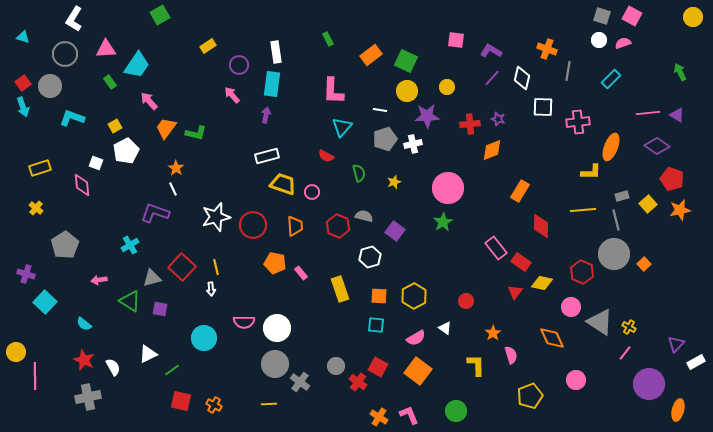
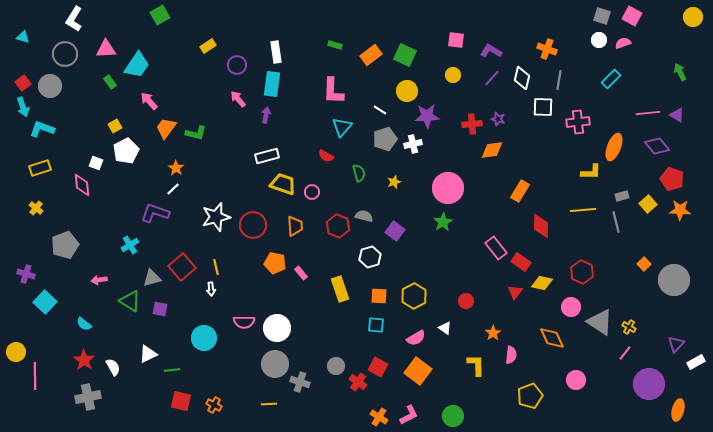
green rectangle at (328, 39): moved 7 px right, 6 px down; rotated 48 degrees counterclockwise
green square at (406, 61): moved 1 px left, 6 px up
purple circle at (239, 65): moved 2 px left
gray line at (568, 71): moved 9 px left, 9 px down
yellow circle at (447, 87): moved 6 px right, 12 px up
pink arrow at (232, 95): moved 6 px right, 4 px down
white line at (380, 110): rotated 24 degrees clockwise
cyan L-shape at (72, 118): moved 30 px left, 11 px down
red cross at (470, 124): moved 2 px right
purple diamond at (657, 146): rotated 15 degrees clockwise
orange ellipse at (611, 147): moved 3 px right
orange diamond at (492, 150): rotated 15 degrees clockwise
white line at (173, 189): rotated 72 degrees clockwise
orange star at (680, 210): rotated 15 degrees clockwise
gray line at (616, 220): moved 2 px down
gray pentagon at (65, 245): rotated 12 degrees clockwise
gray circle at (614, 254): moved 60 px right, 26 px down
red square at (182, 267): rotated 8 degrees clockwise
pink semicircle at (511, 355): rotated 24 degrees clockwise
red star at (84, 360): rotated 10 degrees clockwise
green line at (172, 370): rotated 28 degrees clockwise
gray cross at (300, 382): rotated 18 degrees counterclockwise
green circle at (456, 411): moved 3 px left, 5 px down
pink L-shape at (409, 415): rotated 85 degrees clockwise
